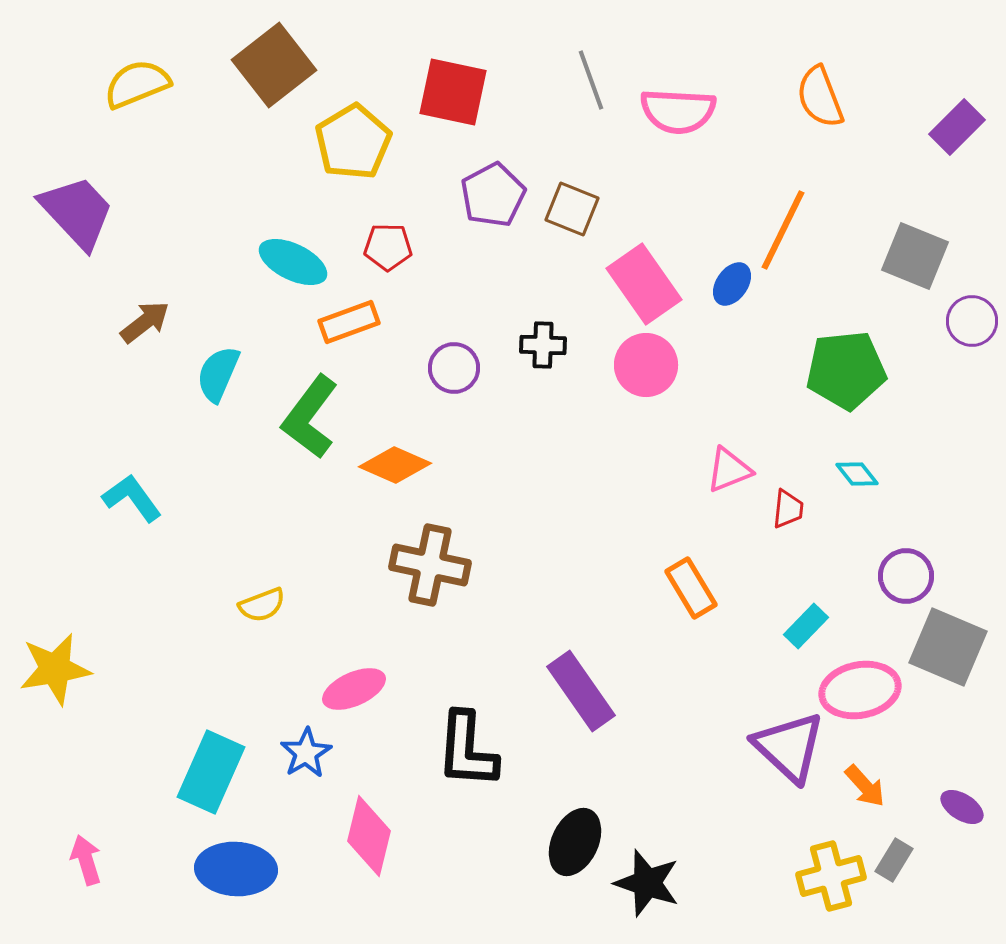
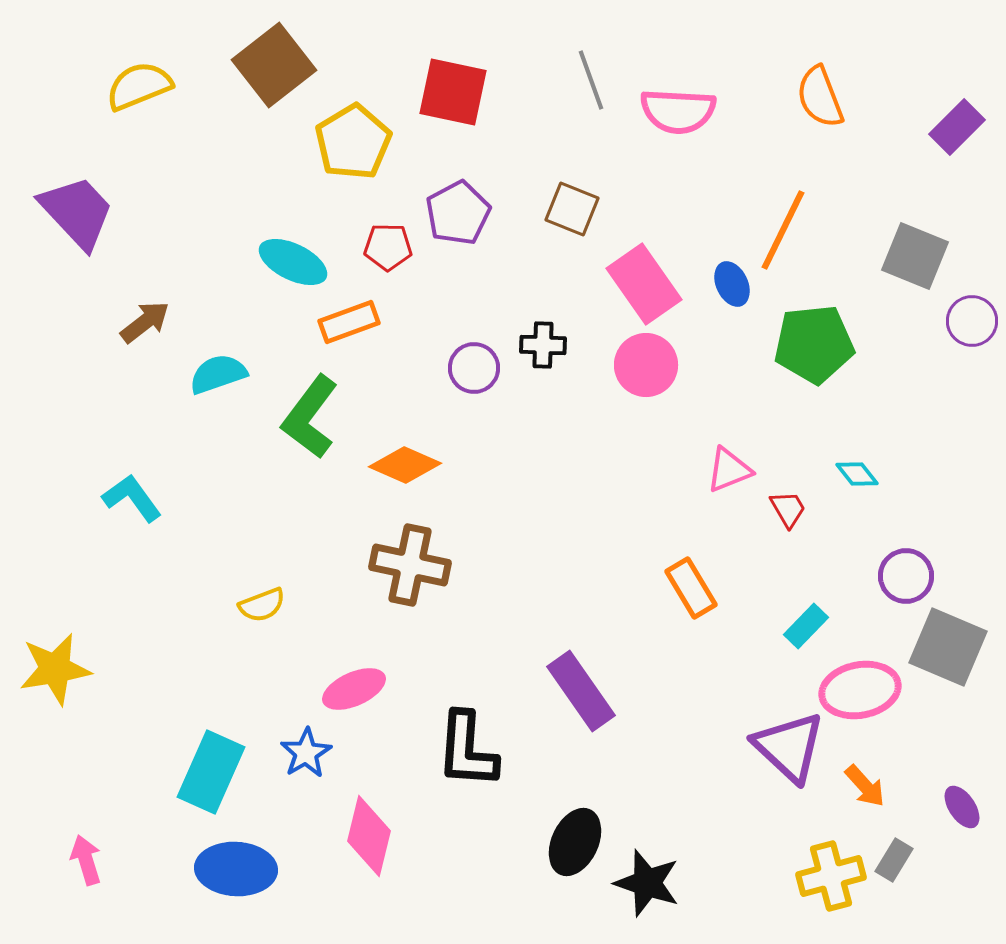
yellow semicircle at (137, 84): moved 2 px right, 2 px down
purple pentagon at (493, 195): moved 35 px left, 18 px down
blue ellipse at (732, 284): rotated 60 degrees counterclockwise
purple circle at (454, 368): moved 20 px right
green pentagon at (846, 370): moved 32 px left, 26 px up
cyan semicircle at (218, 374): rotated 48 degrees clockwise
orange diamond at (395, 465): moved 10 px right
red trapezoid at (788, 509): rotated 36 degrees counterclockwise
brown cross at (430, 565): moved 20 px left
purple ellipse at (962, 807): rotated 24 degrees clockwise
